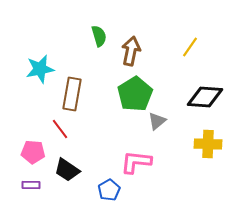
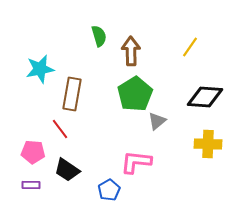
brown arrow: rotated 12 degrees counterclockwise
